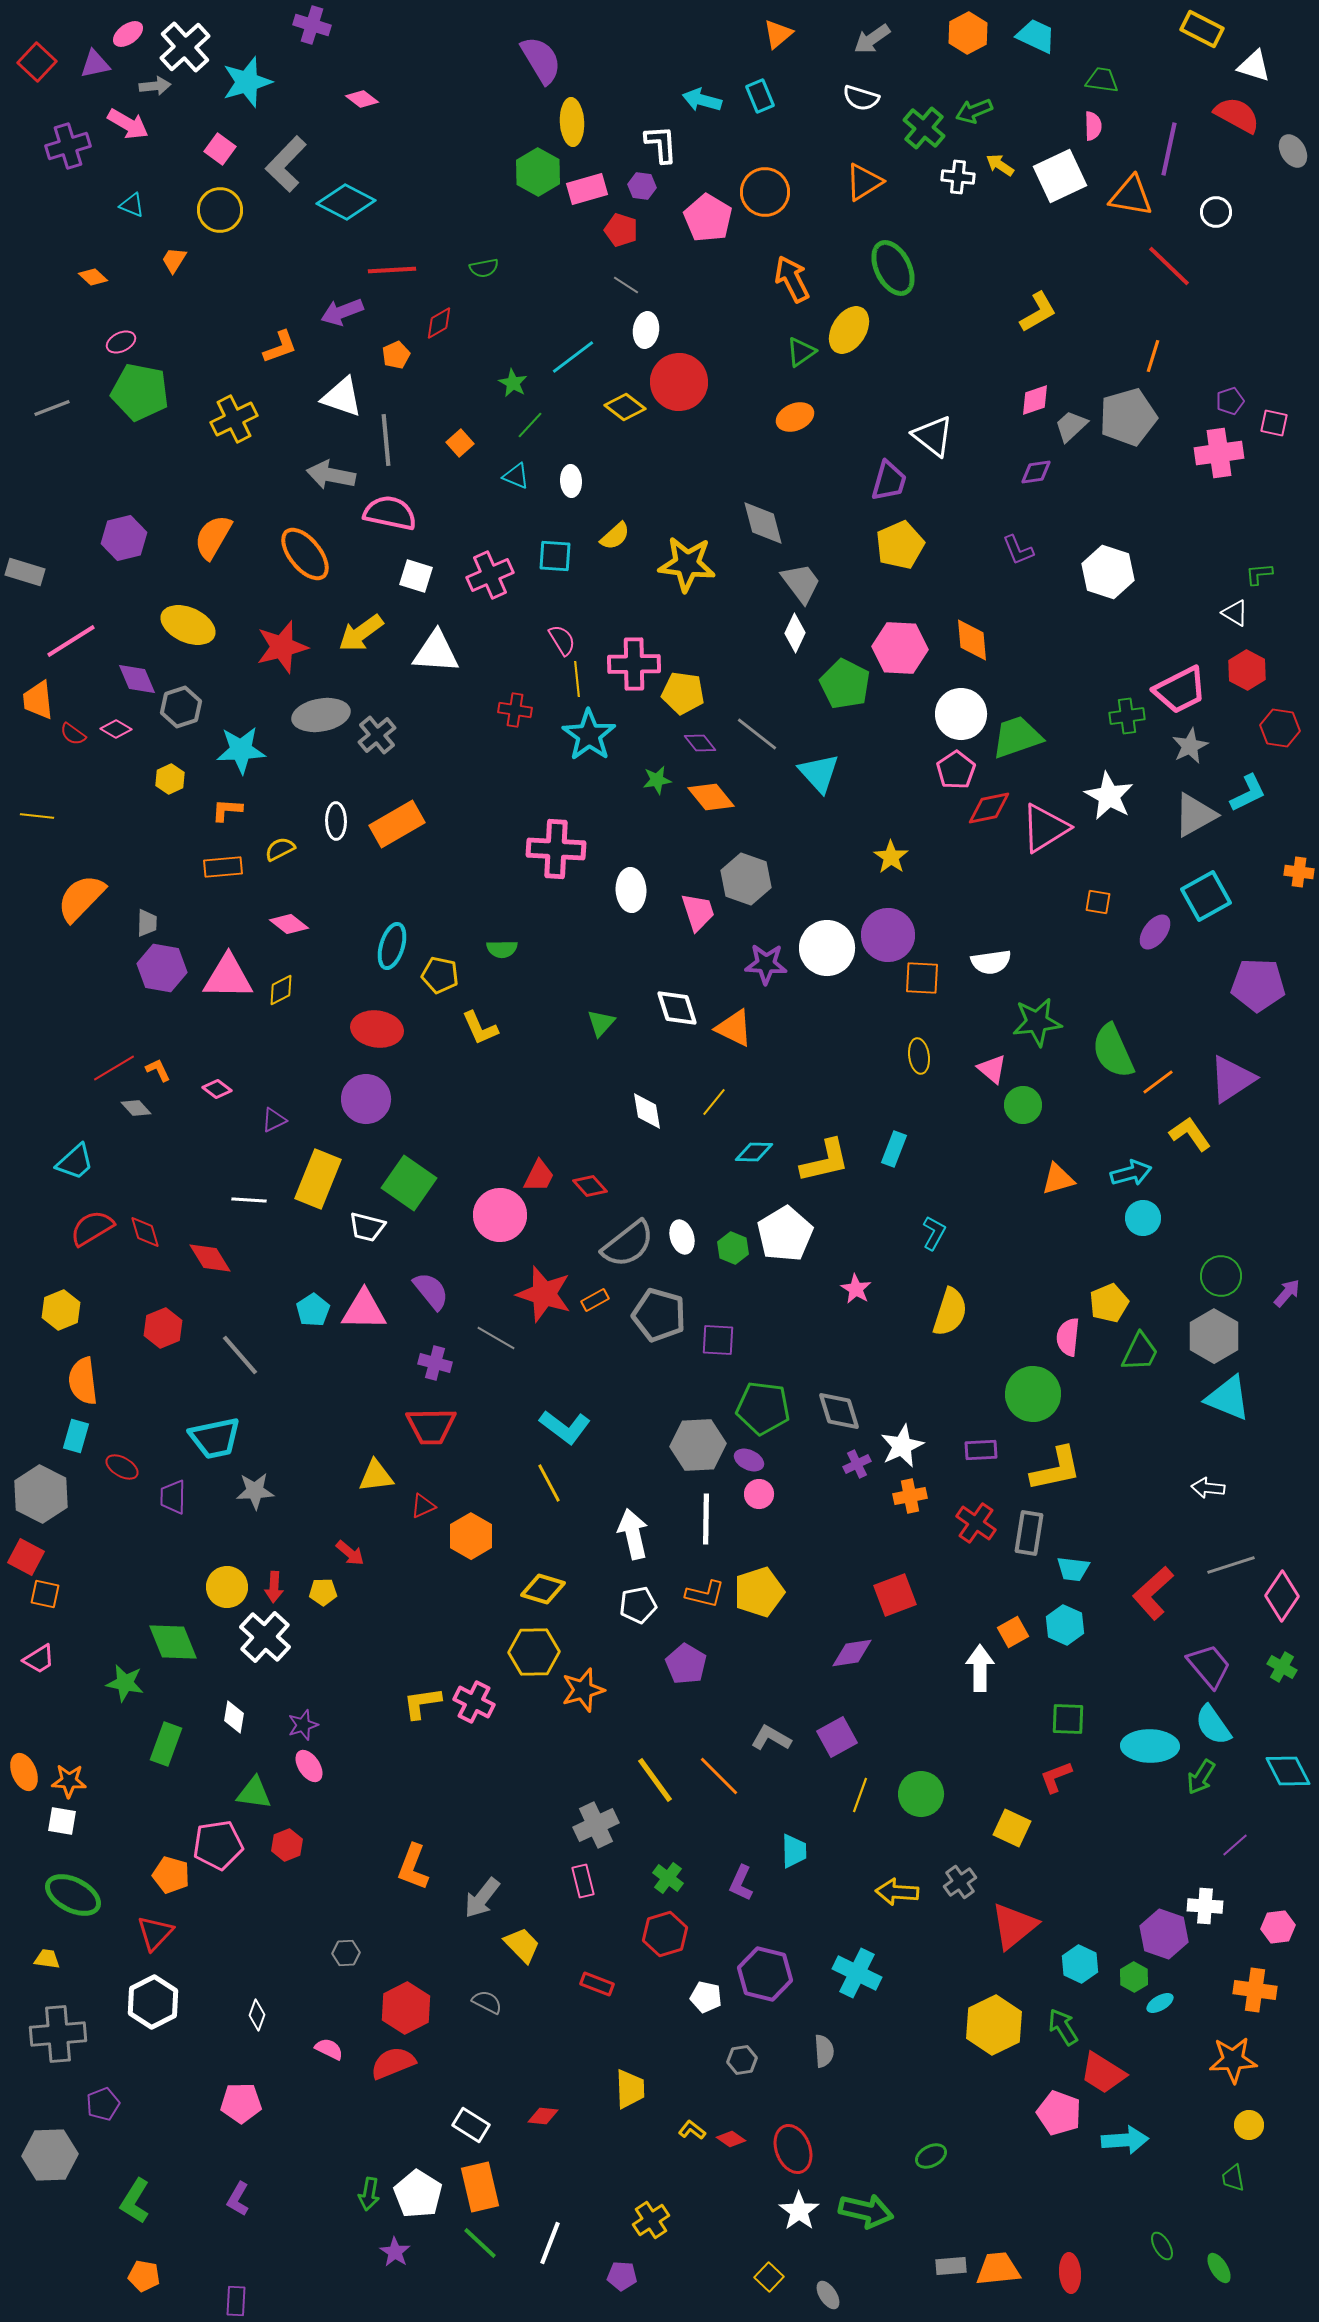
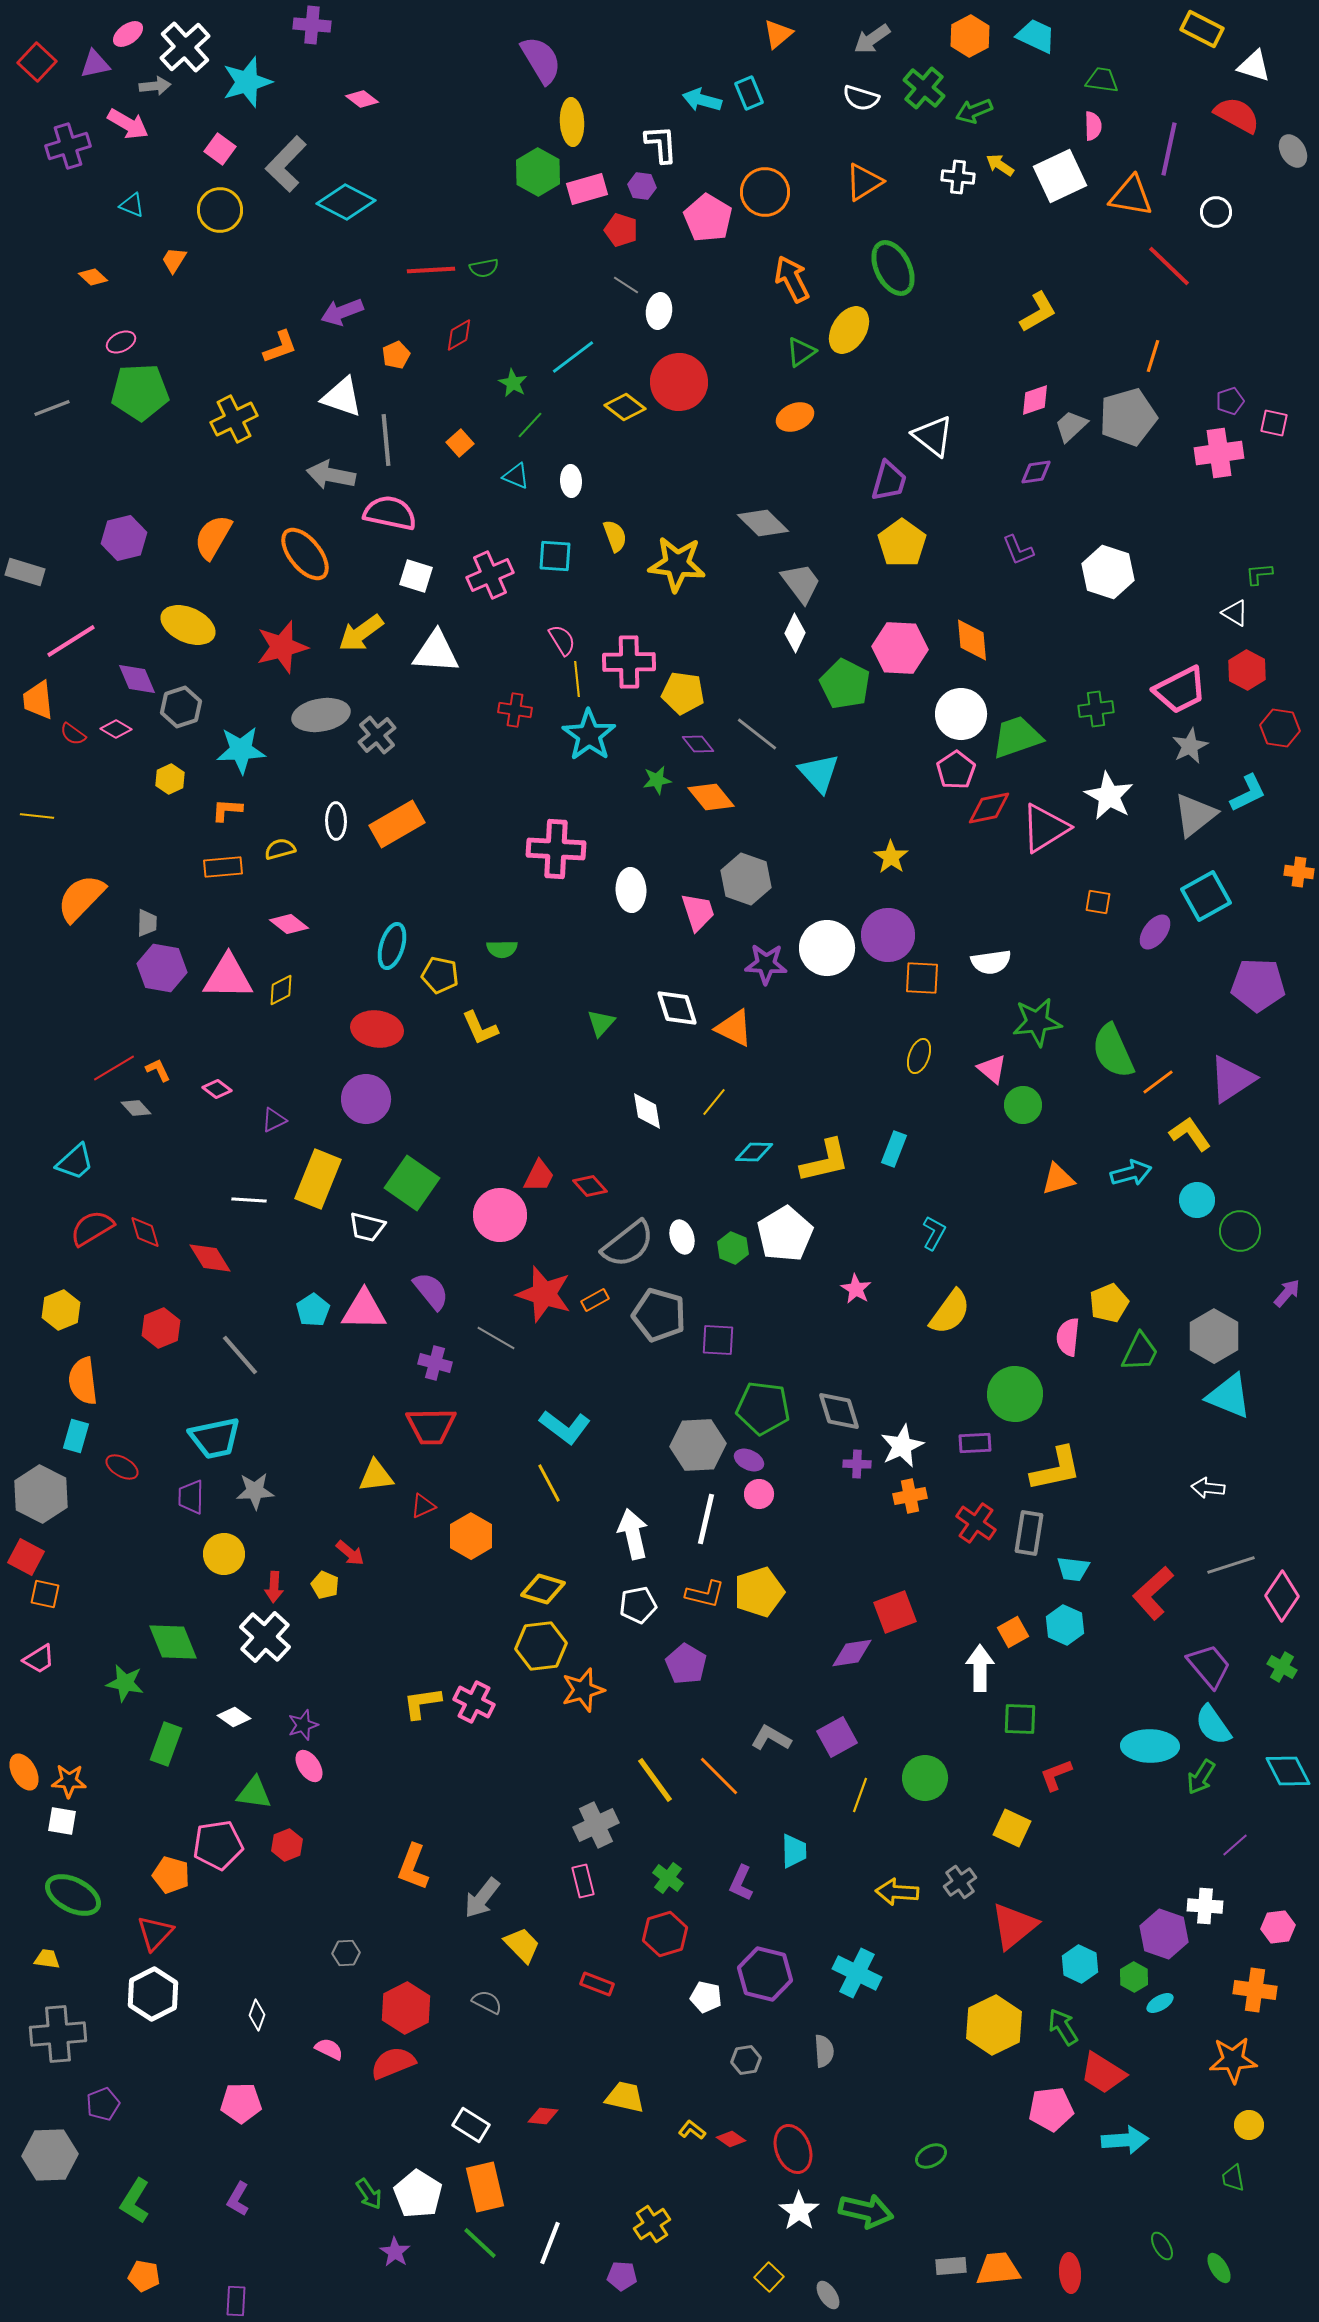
purple cross at (312, 25): rotated 12 degrees counterclockwise
orange hexagon at (968, 33): moved 2 px right, 3 px down
cyan rectangle at (760, 96): moved 11 px left, 3 px up
green cross at (924, 128): moved 40 px up
red line at (392, 270): moved 39 px right
red diamond at (439, 323): moved 20 px right, 12 px down
white ellipse at (646, 330): moved 13 px right, 19 px up
green pentagon at (140, 392): rotated 14 degrees counterclockwise
gray diamond at (763, 523): rotated 30 degrees counterclockwise
yellow semicircle at (615, 536): rotated 68 degrees counterclockwise
yellow pentagon at (900, 545): moved 2 px right, 2 px up; rotated 12 degrees counterclockwise
yellow star at (687, 564): moved 10 px left
pink cross at (634, 664): moved 5 px left, 2 px up
green cross at (1127, 716): moved 31 px left, 7 px up
purple diamond at (700, 743): moved 2 px left, 1 px down
gray triangle at (1195, 815): rotated 9 degrees counterclockwise
yellow semicircle at (280, 849): rotated 12 degrees clockwise
yellow ellipse at (919, 1056): rotated 28 degrees clockwise
green square at (409, 1183): moved 3 px right
cyan circle at (1143, 1218): moved 54 px right, 18 px up
green circle at (1221, 1276): moved 19 px right, 45 px up
yellow semicircle at (950, 1312): rotated 18 degrees clockwise
red hexagon at (163, 1328): moved 2 px left
green circle at (1033, 1394): moved 18 px left
cyan triangle at (1228, 1398): moved 1 px right, 2 px up
purple rectangle at (981, 1450): moved 6 px left, 7 px up
purple cross at (857, 1464): rotated 28 degrees clockwise
purple trapezoid at (173, 1497): moved 18 px right
white line at (706, 1519): rotated 12 degrees clockwise
yellow circle at (227, 1587): moved 3 px left, 33 px up
yellow pentagon at (323, 1592): moved 2 px right, 7 px up; rotated 24 degrees clockwise
red square at (895, 1595): moved 17 px down
yellow hexagon at (534, 1652): moved 7 px right, 6 px up; rotated 6 degrees counterclockwise
white diamond at (234, 1717): rotated 64 degrees counterclockwise
green square at (1068, 1719): moved 48 px left
orange ellipse at (24, 1772): rotated 6 degrees counterclockwise
red L-shape at (1056, 1777): moved 2 px up
green circle at (921, 1794): moved 4 px right, 16 px up
white hexagon at (153, 2002): moved 8 px up
gray hexagon at (742, 2060): moved 4 px right
yellow trapezoid at (630, 2089): moved 5 px left, 8 px down; rotated 75 degrees counterclockwise
pink pentagon at (1059, 2113): moved 8 px left, 4 px up; rotated 27 degrees counterclockwise
orange rectangle at (480, 2187): moved 5 px right
green arrow at (369, 2194): rotated 44 degrees counterclockwise
yellow cross at (651, 2220): moved 1 px right, 4 px down
